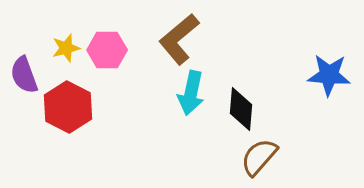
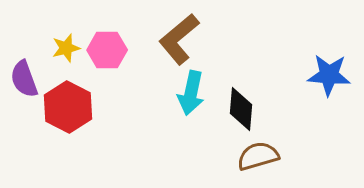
purple semicircle: moved 4 px down
brown semicircle: moved 1 px left, 1 px up; rotated 33 degrees clockwise
